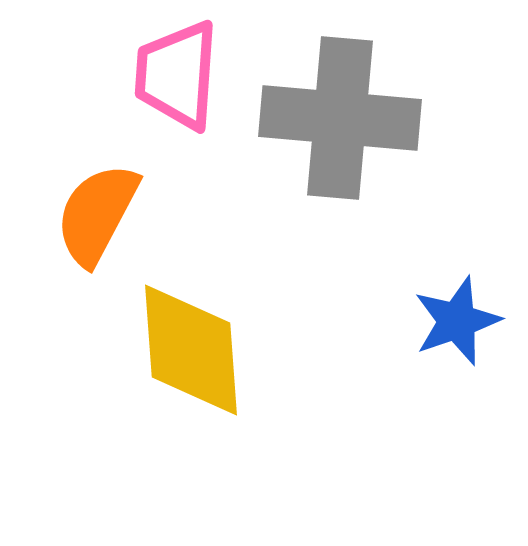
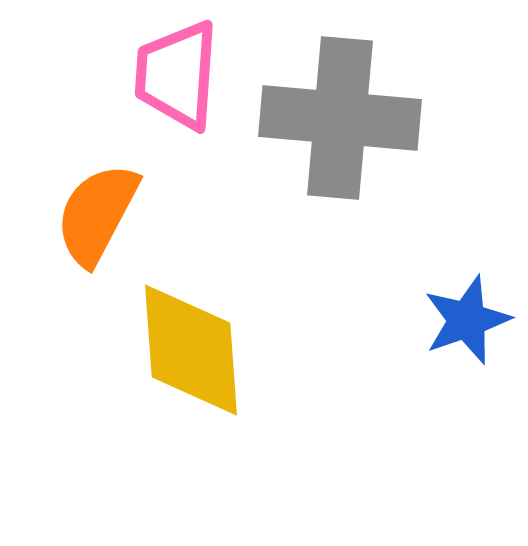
blue star: moved 10 px right, 1 px up
